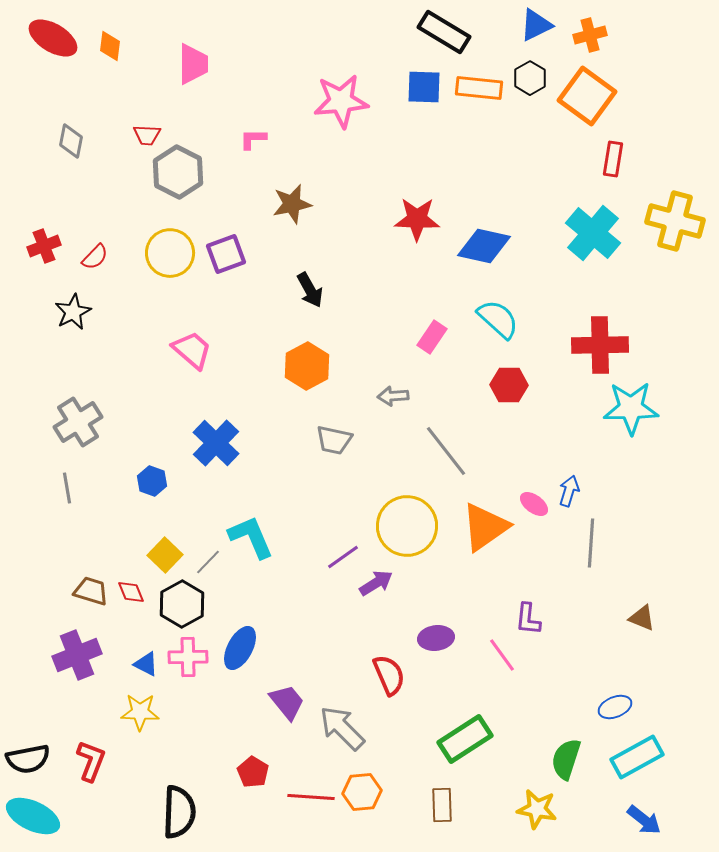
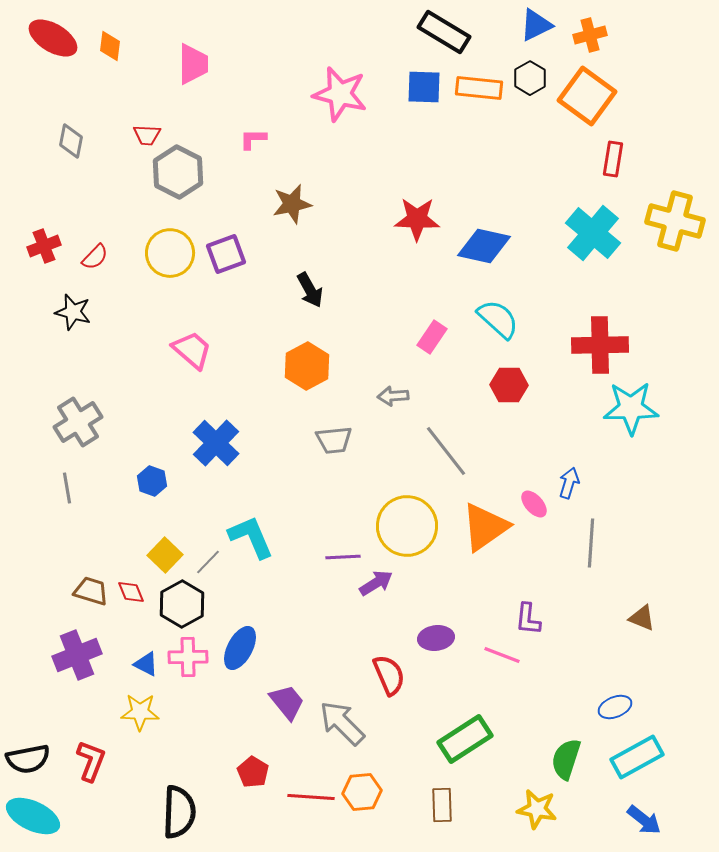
pink star at (341, 101): moved 1 px left, 7 px up; rotated 20 degrees clockwise
black star at (73, 312): rotated 30 degrees counterclockwise
gray trapezoid at (334, 440): rotated 18 degrees counterclockwise
blue arrow at (569, 491): moved 8 px up
pink ellipse at (534, 504): rotated 12 degrees clockwise
purple line at (343, 557): rotated 32 degrees clockwise
pink line at (502, 655): rotated 33 degrees counterclockwise
gray arrow at (342, 728): moved 5 px up
